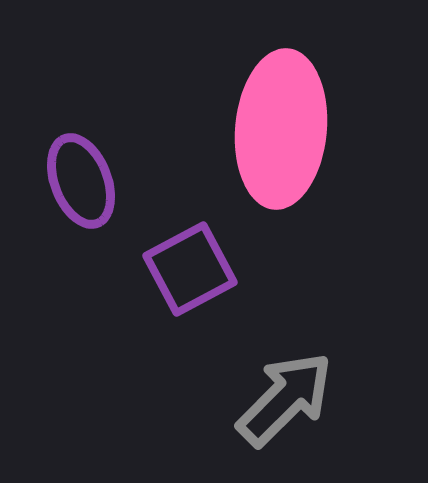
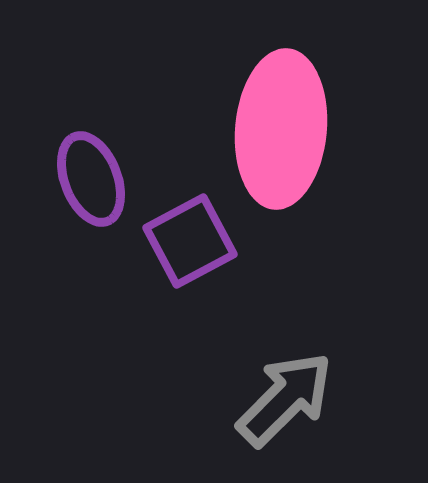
purple ellipse: moved 10 px right, 2 px up
purple square: moved 28 px up
